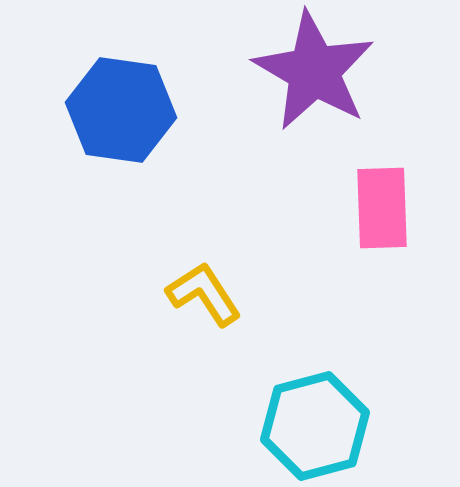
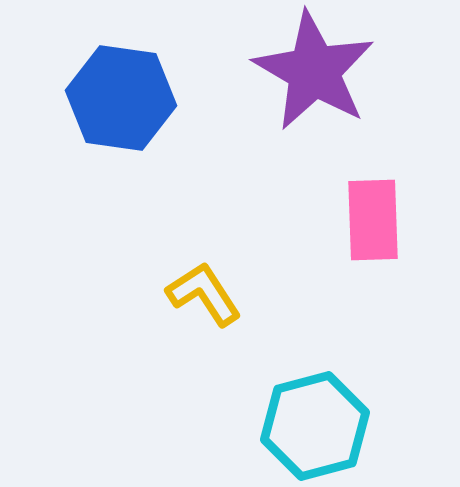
blue hexagon: moved 12 px up
pink rectangle: moved 9 px left, 12 px down
